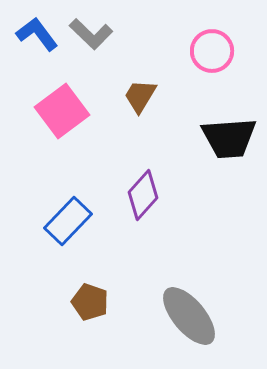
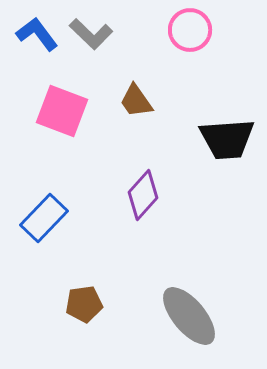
pink circle: moved 22 px left, 21 px up
brown trapezoid: moved 4 px left, 5 px down; rotated 66 degrees counterclockwise
pink square: rotated 32 degrees counterclockwise
black trapezoid: moved 2 px left, 1 px down
blue rectangle: moved 24 px left, 3 px up
brown pentagon: moved 6 px left, 2 px down; rotated 27 degrees counterclockwise
